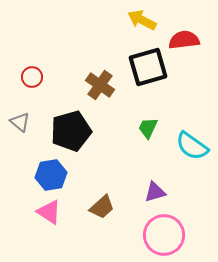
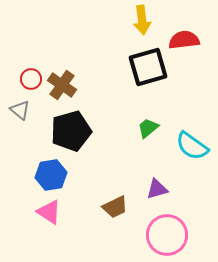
yellow arrow: rotated 124 degrees counterclockwise
red circle: moved 1 px left, 2 px down
brown cross: moved 38 px left
gray triangle: moved 12 px up
green trapezoid: rotated 25 degrees clockwise
purple triangle: moved 2 px right, 3 px up
brown trapezoid: moved 13 px right; rotated 16 degrees clockwise
pink circle: moved 3 px right
